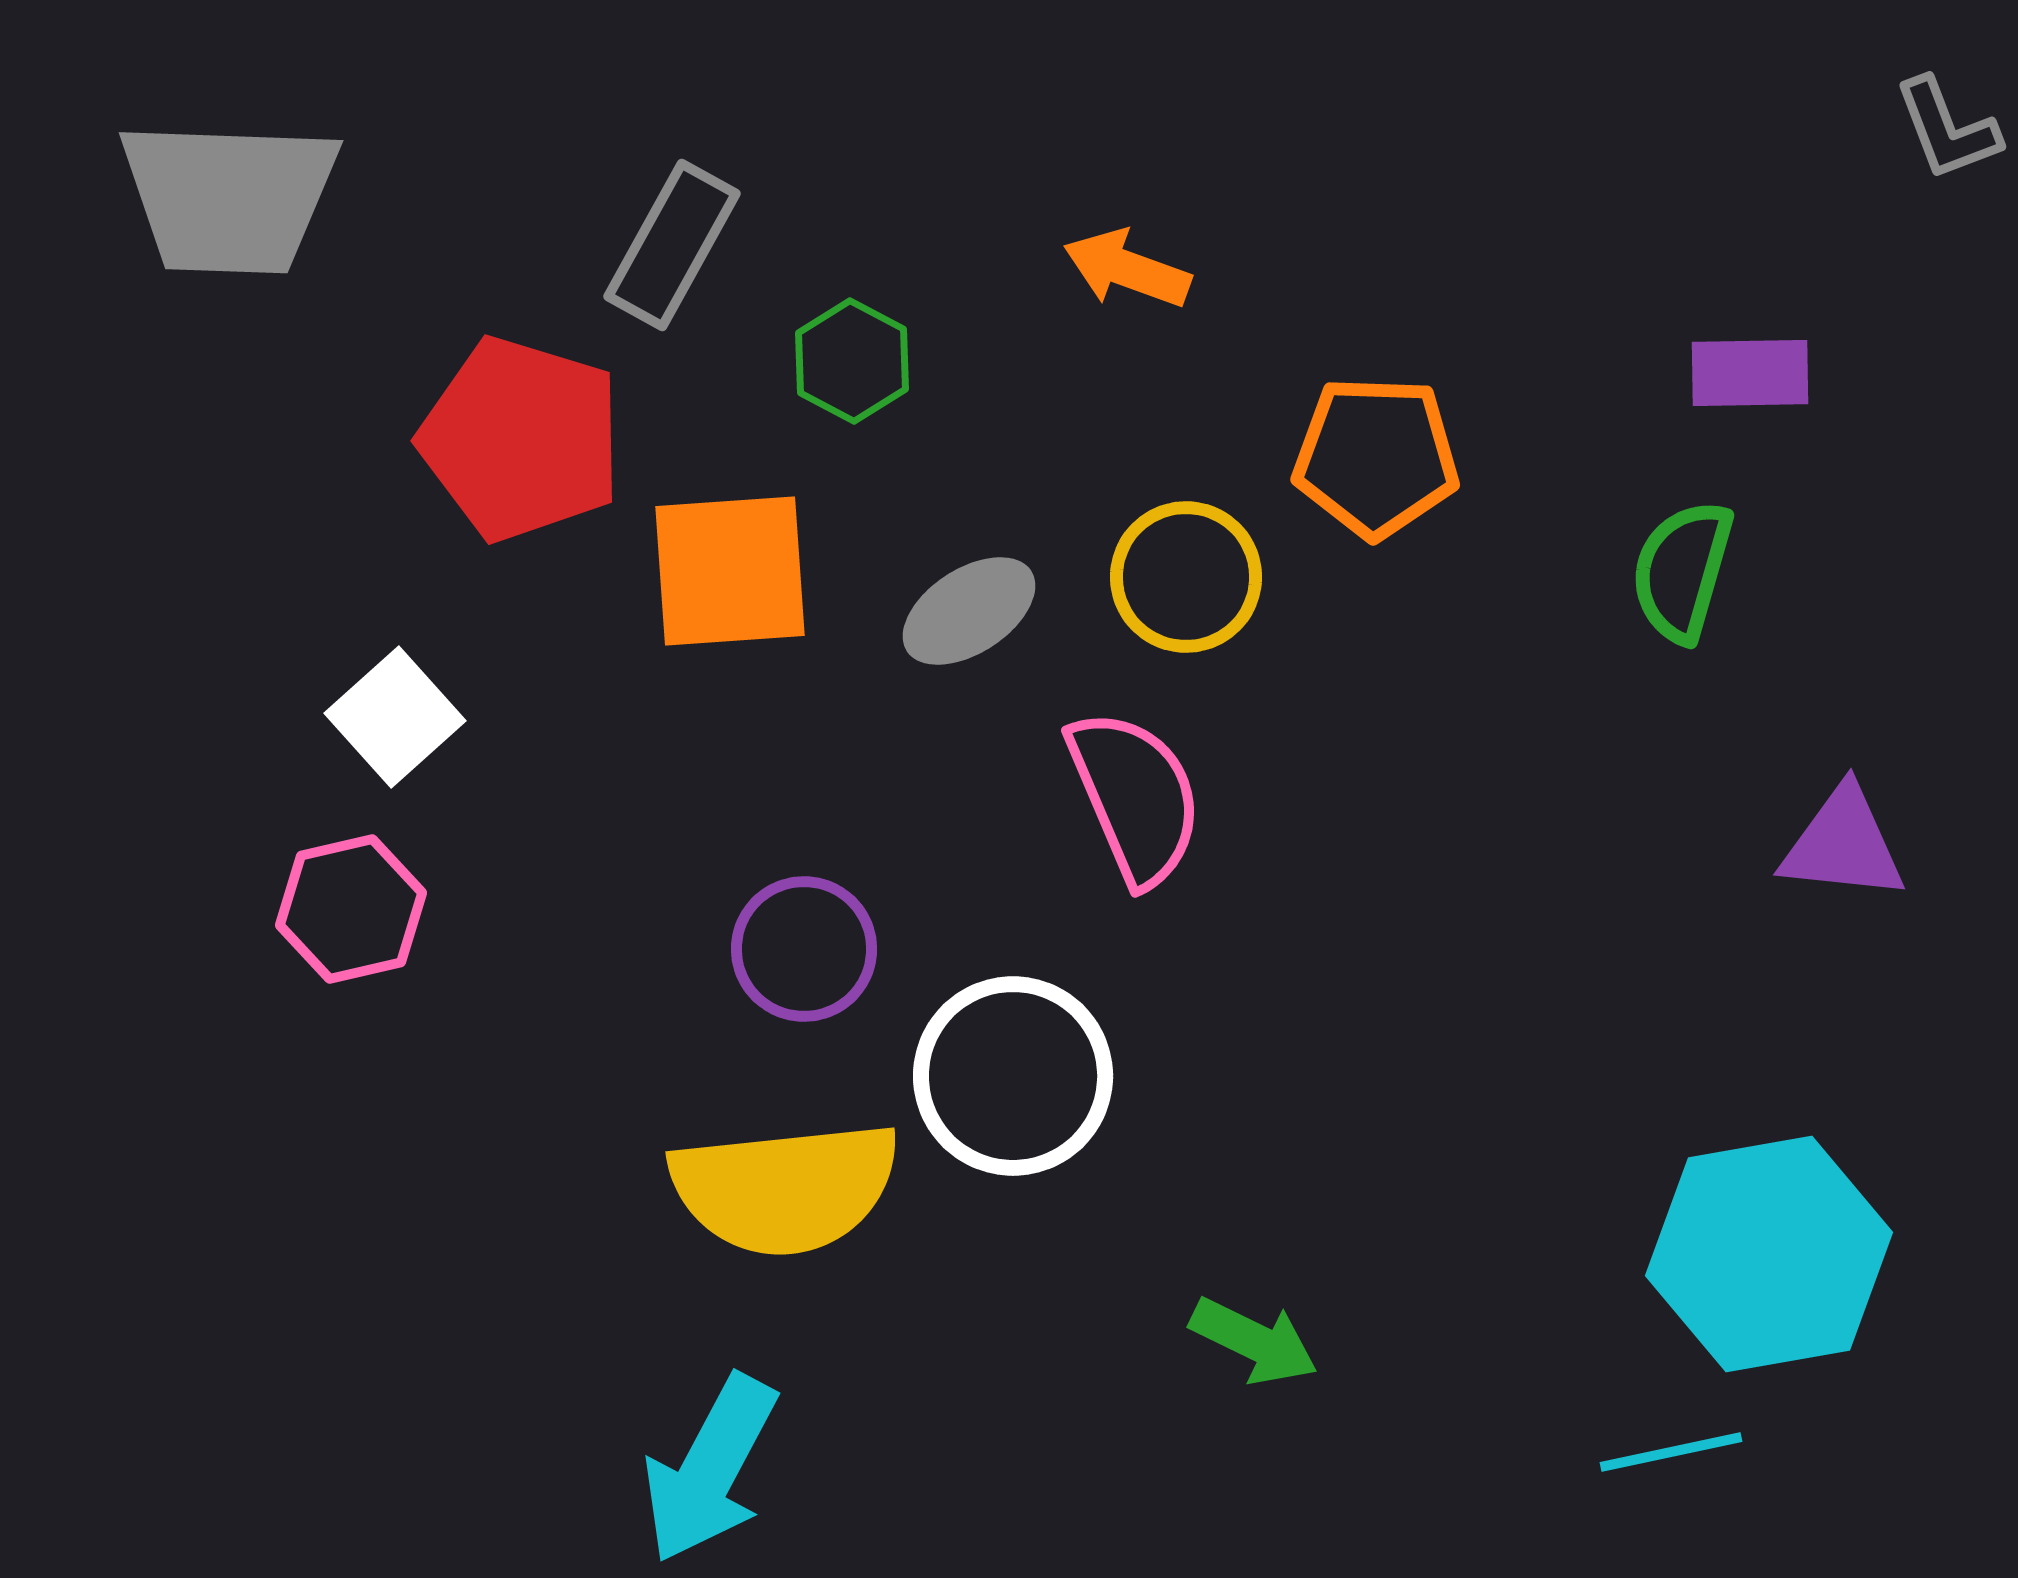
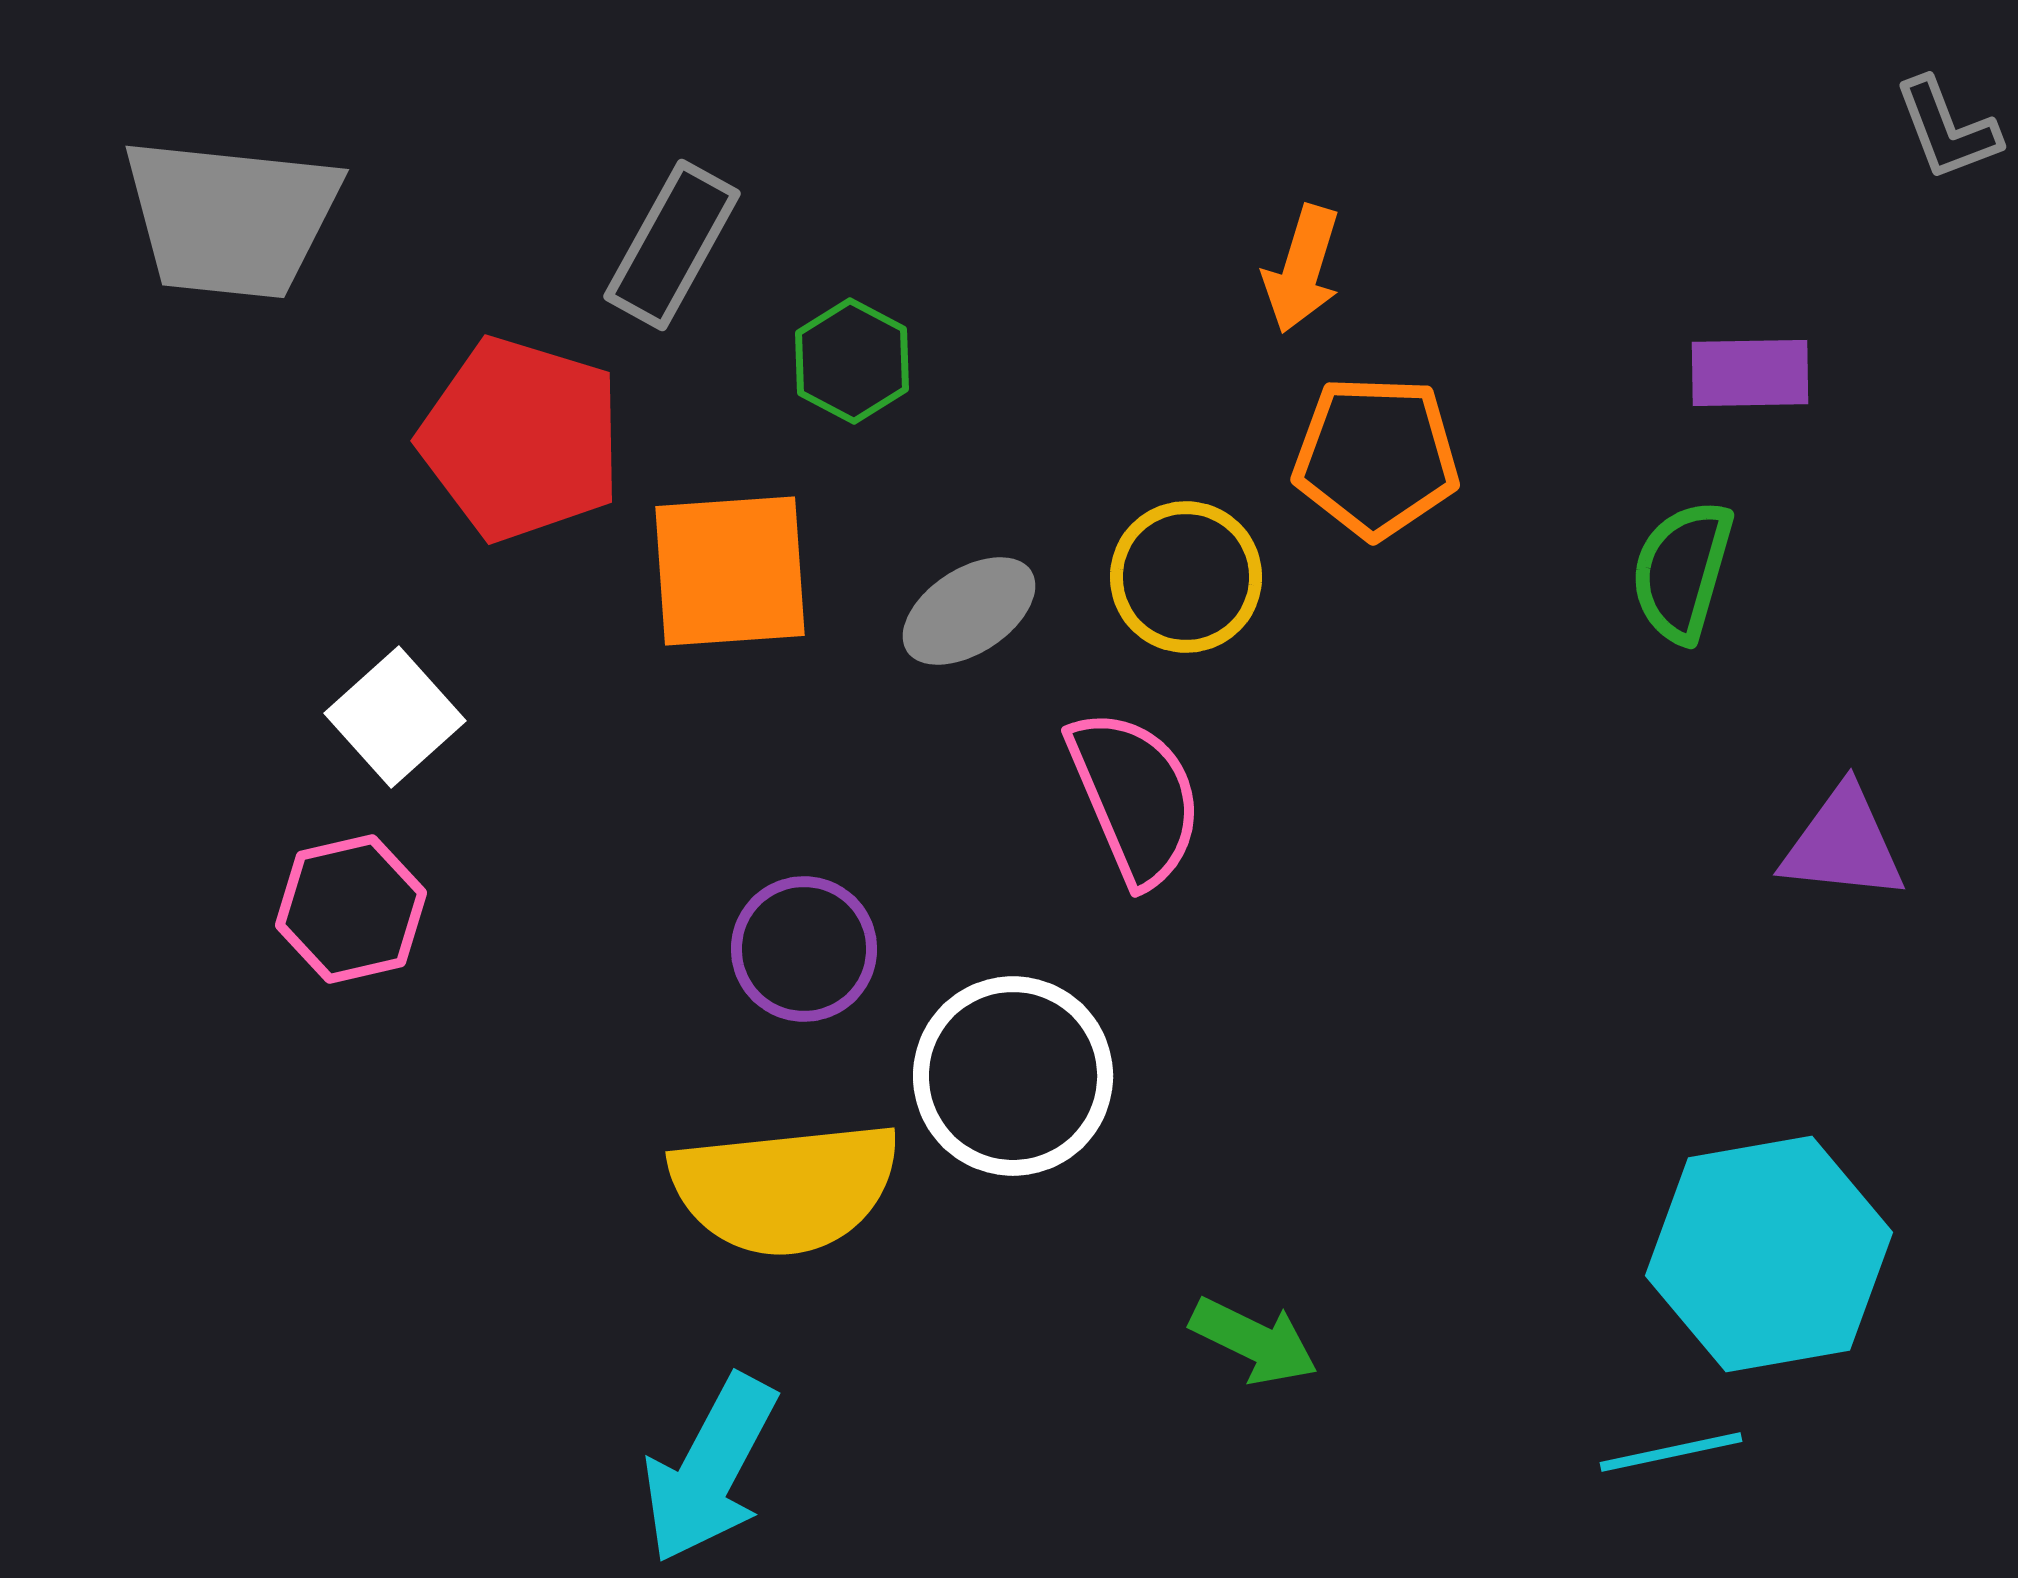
gray trapezoid: moved 2 px right, 21 px down; rotated 4 degrees clockwise
orange arrow: moved 175 px right; rotated 93 degrees counterclockwise
